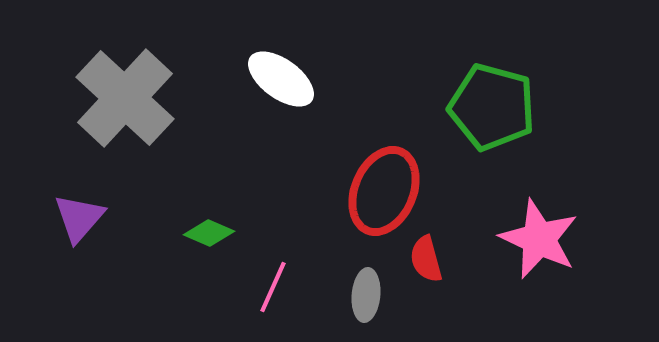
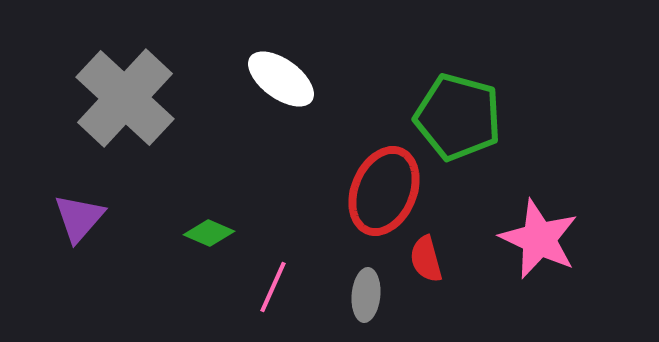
green pentagon: moved 34 px left, 10 px down
